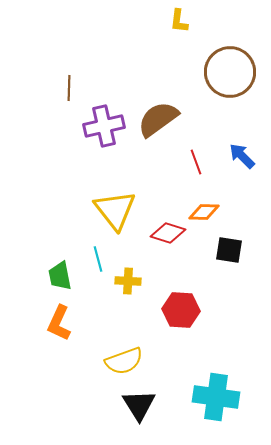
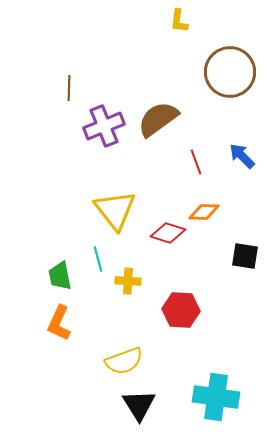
purple cross: rotated 9 degrees counterclockwise
black square: moved 16 px right, 6 px down
